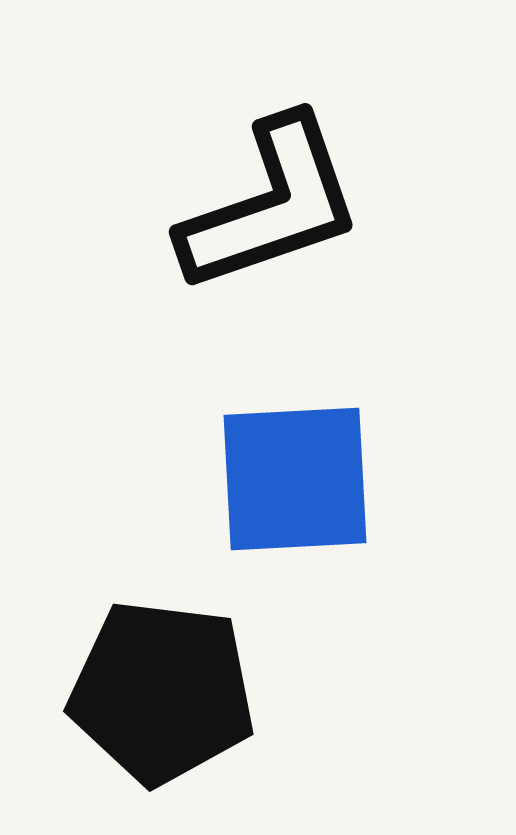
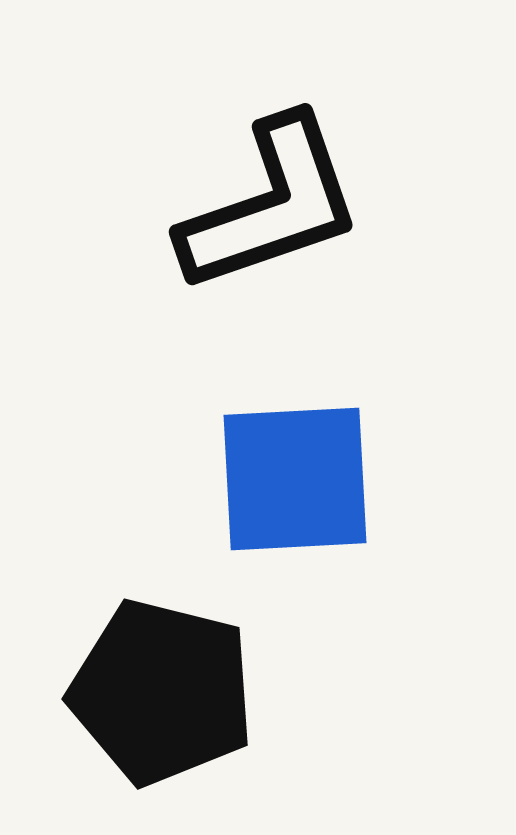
black pentagon: rotated 7 degrees clockwise
